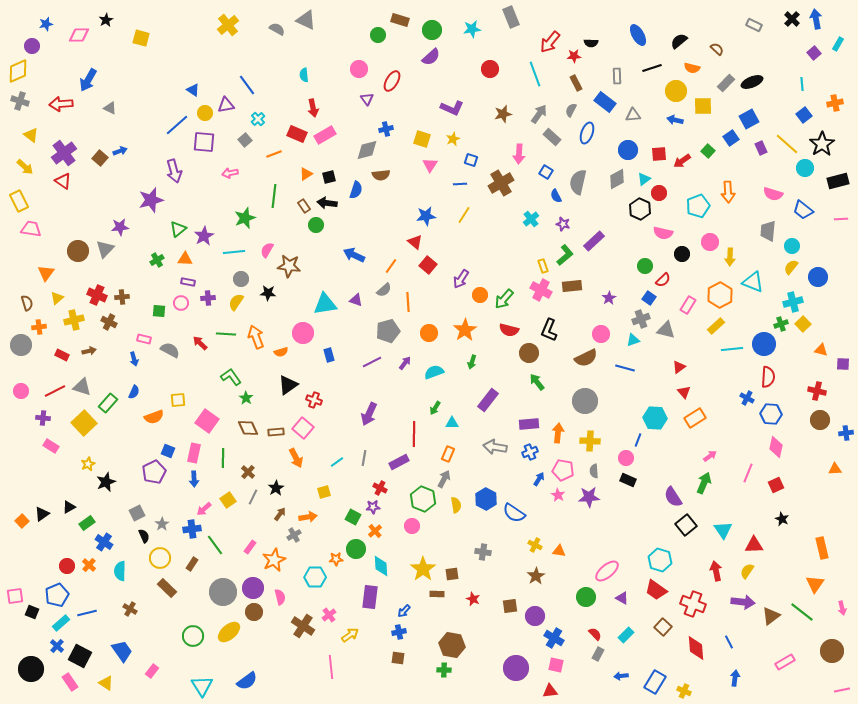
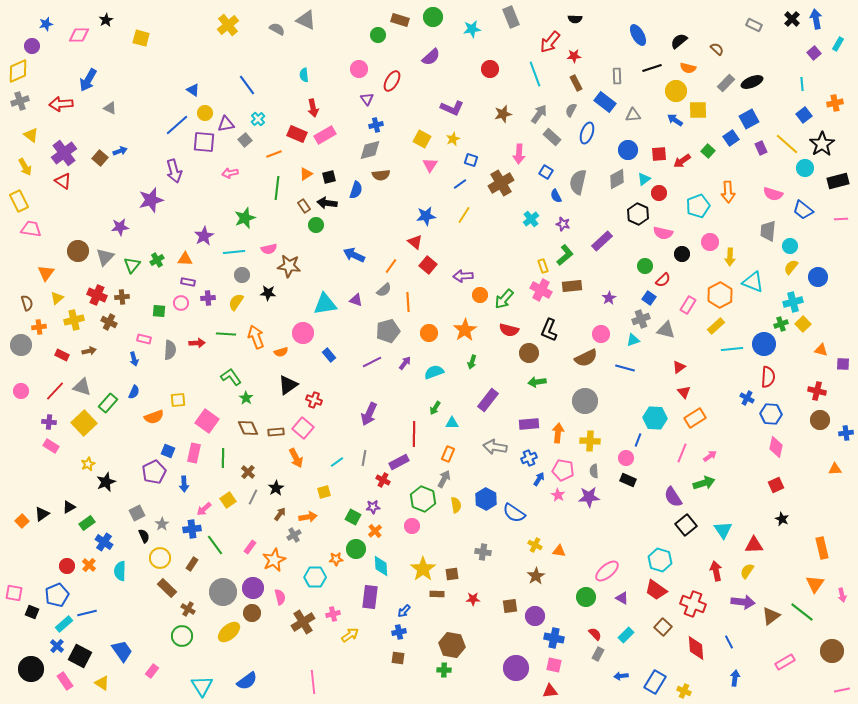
green circle at (432, 30): moved 1 px right, 13 px up
black semicircle at (591, 43): moved 16 px left, 24 px up
orange semicircle at (692, 68): moved 4 px left
gray cross at (20, 101): rotated 36 degrees counterclockwise
purple triangle at (226, 105): moved 19 px down
yellow square at (703, 106): moved 5 px left, 4 px down
blue arrow at (675, 120): rotated 21 degrees clockwise
blue cross at (386, 129): moved 10 px left, 4 px up
yellow square at (422, 139): rotated 12 degrees clockwise
gray diamond at (367, 150): moved 3 px right
yellow arrow at (25, 167): rotated 18 degrees clockwise
blue line at (460, 184): rotated 32 degrees counterclockwise
green line at (274, 196): moved 3 px right, 8 px up
black hexagon at (640, 209): moved 2 px left, 5 px down
green triangle at (178, 229): moved 46 px left, 36 px down; rotated 12 degrees counterclockwise
purple rectangle at (594, 241): moved 8 px right
cyan circle at (792, 246): moved 2 px left
gray triangle at (105, 249): moved 8 px down
pink semicircle at (267, 250): moved 2 px right, 1 px up; rotated 133 degrees counterclockwise
gray circle at (241, 279): moved 1 px right, 4 px up
purple arrow at (461, 279): moved 2 px right, 3 px up; rotated 54 degrees clockwise
red arrow at (200, 343): moved 3 px left; rotated 133 degrees clockwise
gray semicircle at (170, 350): rotated 66 degrees clockwise
blue rectangle at (329, 355): rotated 24 degrees counterclockwise
green arrow at (537, 382): rotated 60 degrees counterclockwise
red line at (55, 391): rotated 20 degrees counterclockwise
purple cross at (43, 418): moved 6 px right, 4 px down
blue cross at (530, 452): moved 1 px left, 6 px down
pink line at (748, 473): moved 66 px left, 20 px up
blue arrow at (194, 479): moved 10 px left, 5 px down
green arrow at (704, 483): rotated 50 degrees clockwise
red cross at (380, 488): moved 3 px right, 8 px up
pink square at (15, 596): moved 1 px left, 3 px up; rotated 18 degrees clockwise
red star at (473, 599): rotated 24 degrees counterclockwise
pink arrow at (842, 608): moved 13 px up
brown cross at (130, 609): moved 58 px right
brown circle at (254, 612): moved 2 px left, 1 px down
pink cross at (329, 615): moved 4 px right, 1 px up; rotated 24 degrees clockwise
cyan rectangle at (61, 623): moved 3 px right, 1 px down
brown cross at (303, 626): moved 4 px up; rotated 25 degrees clockwise
green circle at (193, 636): moved 11 px left
blue cross at (554, 638): rotated 18 degrees counterclockwise
pink square at (556, 665): moved 2 px left
pink line at (331, 667): moved 18 px left, 15 px down
pink rectangle at (70, 682): moved 5 px left, 1 px up
yellow triangle at (106, 683): moved 4 px left
